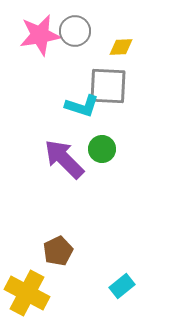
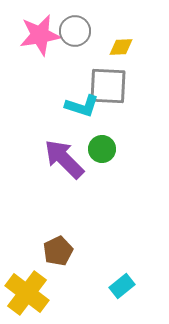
yellow cross: rotated 9 degrees clockwise
